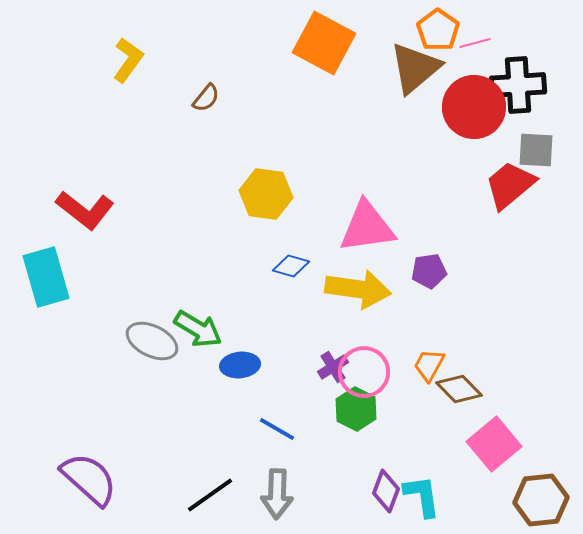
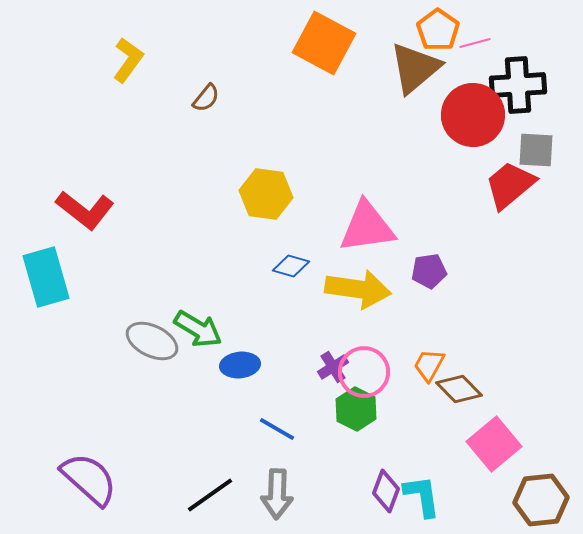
red circle: moved 1 px left, 8 px down
